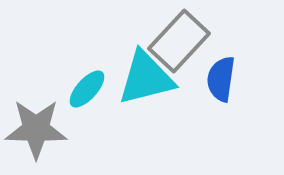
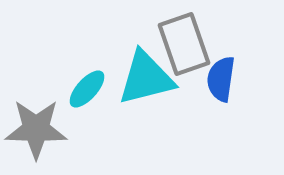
gray rectangle: moved 5 px right, 3 px down; rotated 62 degrees counterclockwise
